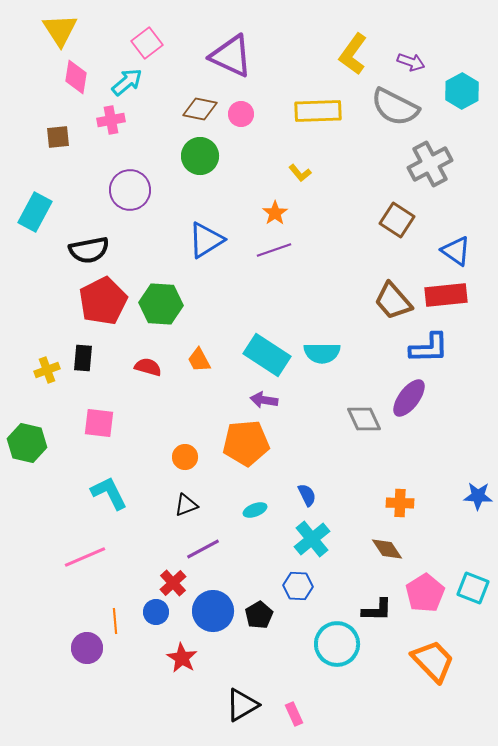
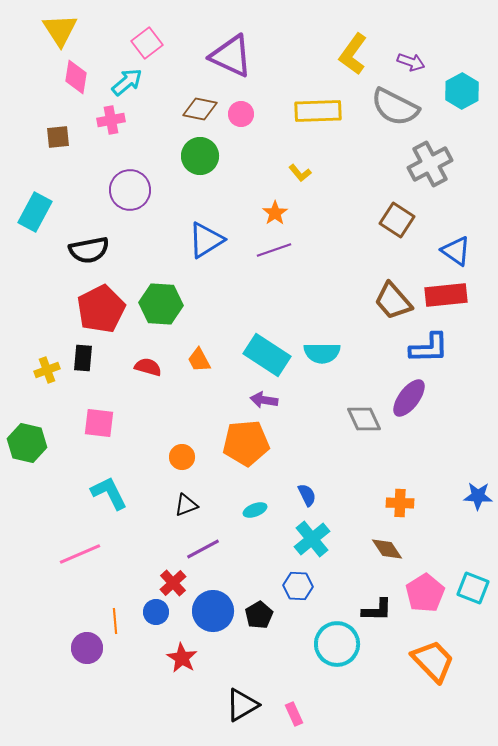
red pentagon at (103, 301): moved 2 px left, 8 px down
orange circle at (185, 457): moved 3 px left
pink line at (85, 557): moved 5 px left, 3 px up
